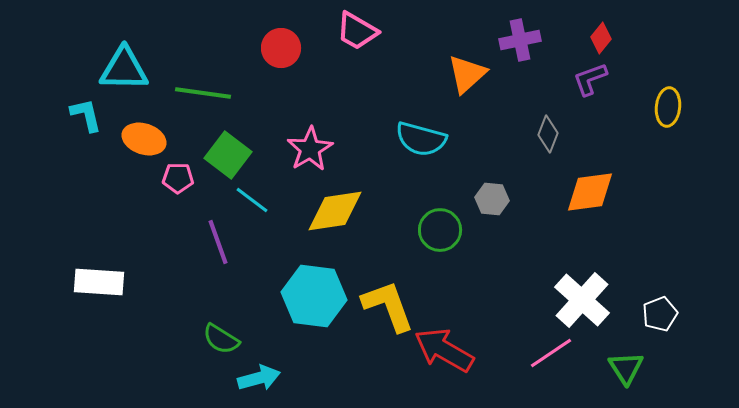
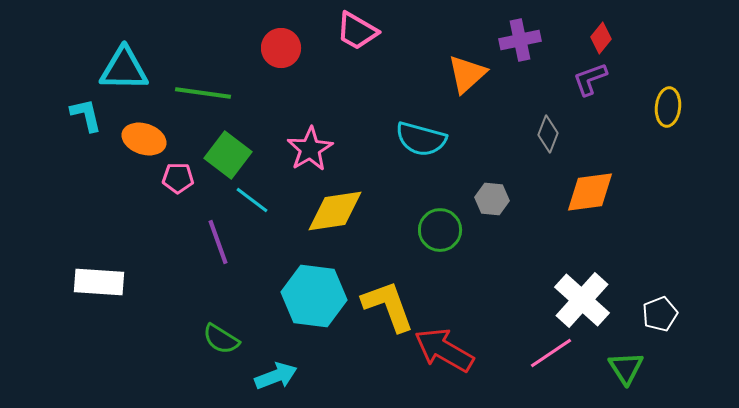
cyan arrow: moved 17 px right, 2 px up; rotated 6 degrees counterclockwise
